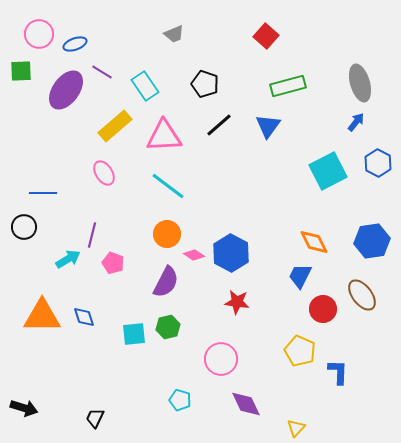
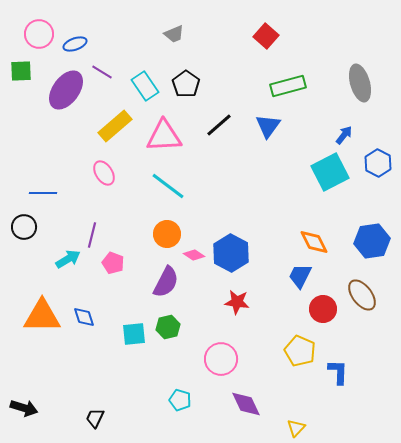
black pentagon at (205, 84): moved 19 px left; rotated 16 degrees clockwise
blue arrow at (356, 122): moved 12 px left, 13 px down
cyan square at (328, 171): moved 2 px right, 1 px down
